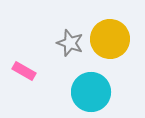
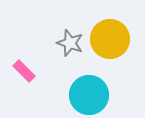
pink rectangle: rotated 15 degrees clockwise
cyan circle: moved 2 px left, 3 px down
